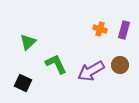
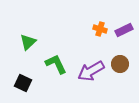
purple rectangle: rotated 48 degrees clockwise
brown circle: moved 1 px up
